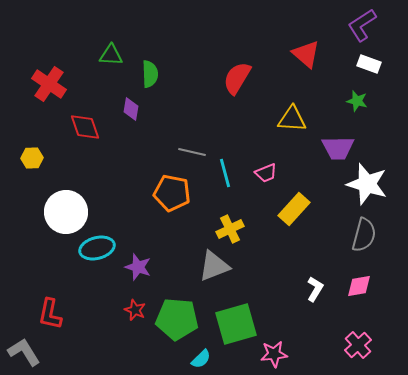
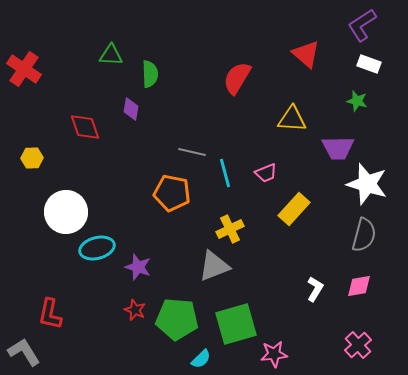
red cross: moved 25 px left, 15 px up
